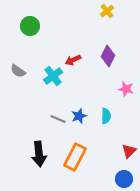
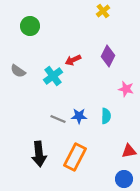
yellow cross: moved 4 px left
blue star: rotated 21 degrees clockwise
red triangle: rotated 35 degrees clockwise
